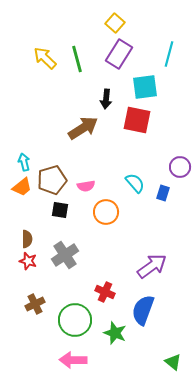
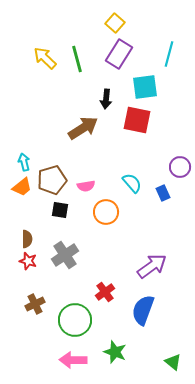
cyan semicircle: moved 3 px left
blue rectangle: rotated 42 degrees counterclockwise
red cross: rotated 30 degrees clockwise
green star: moved 19 px down
